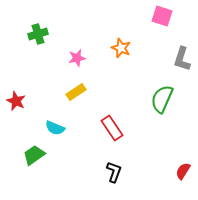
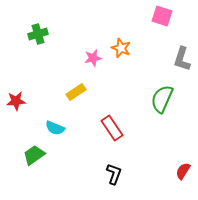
pink star: moved 16 px right
red star: rotated 30 degrees counterclockwise
black L-shape: moved 2 px down
